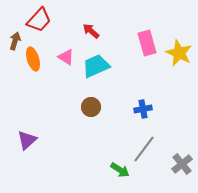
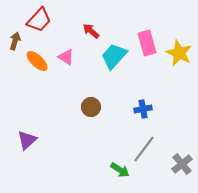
orange ellipse: moved 4 px right, 2 px down; rotated 30 degrees counterclockwise
cyan trapezoid: moved 18 px right, 10 px up; rotated 24 degrees counterclockwise
